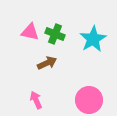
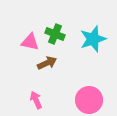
pink triangle: moved 10 px down
cyan star: rotated 12 degrees clockwise
